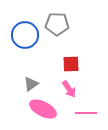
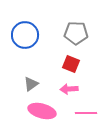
gray pentagon: moved 19 px right, 9 px down
red square: rotated 24 degrees clockwise
pink arrow: rotated 120 degrees clockwise
pink ellipse: moved 1 px left, 2 px down; rotated 12 degrees counterclockwise
